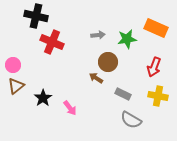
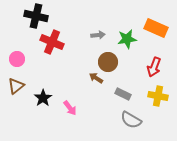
pink circle: moved 4 px right, 6 px up
